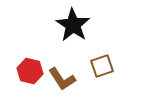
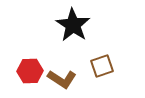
red hexagon: rotated 15 degrees counterclockwise
brown L-shape: rotated 24 degrees counterclockwise
